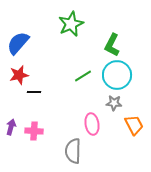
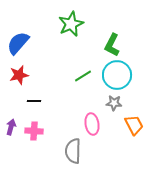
black line: moved 9 px down
